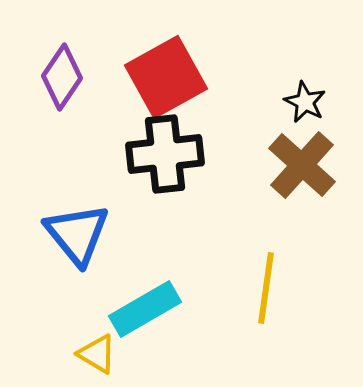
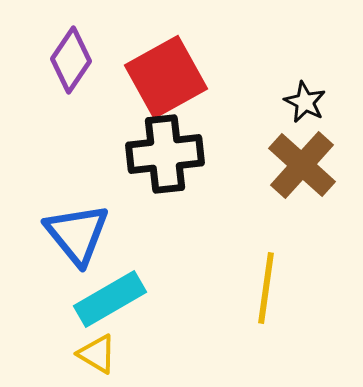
purple diamond: moved 9 px right, 17 px up
cyan rectangle: moved 35 px left, 10 px up
